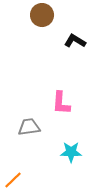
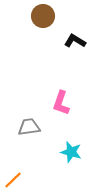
brown circle: moved 1 px right, 1 px down
pink L-shape: rotated 15 degrees clockwise
cyan star: rotated 15 degrees clockwise
